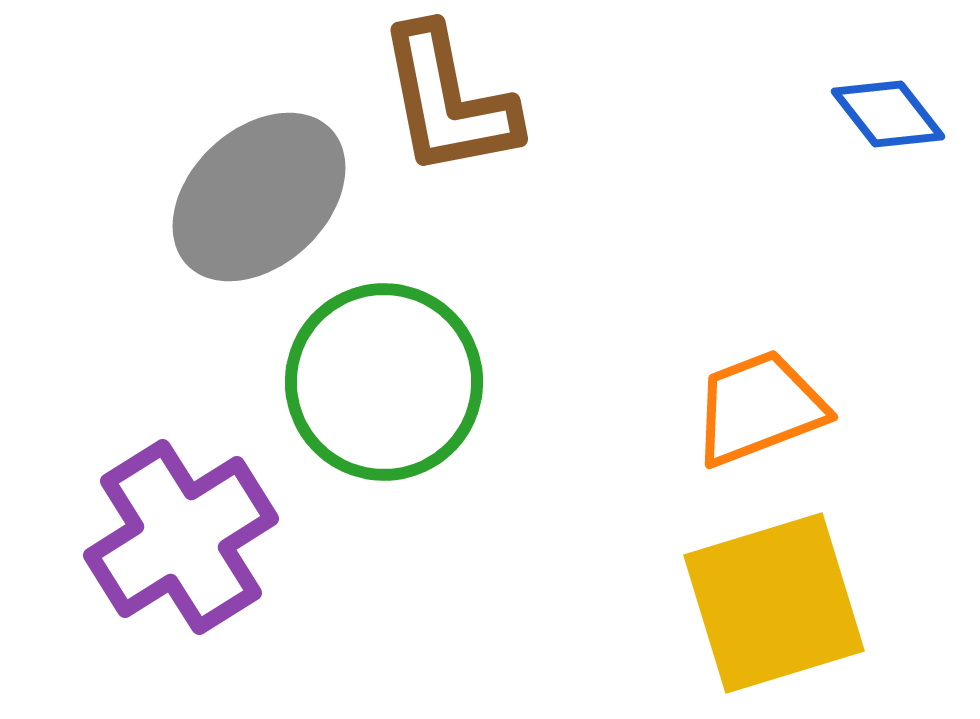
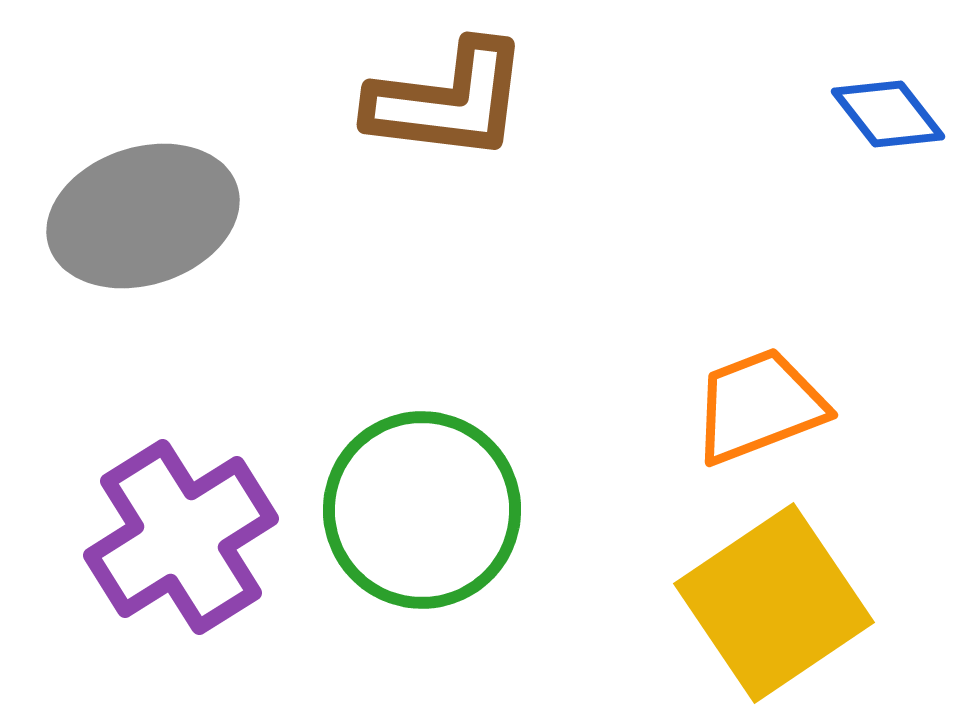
brown L-shape: rotated 72 degrees counterclockwise
gray ellipse: moved 116 px left, 19 px down; rotated 25 degrees clockwise
green circle: moved 38 px right, 128 px down
orange trapezoid: moved 2 px up
yellow square: rotated 17 degrees counterclockwise
